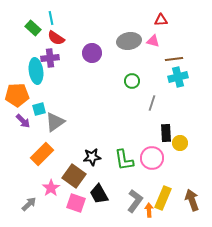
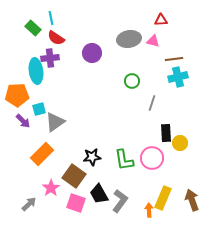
gray ellipse: moved 2 px up
gray L-shape: moved 15 px left
